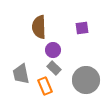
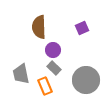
purple square: rotated 16 degrees counterclockwise
